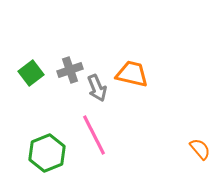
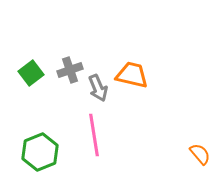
orange trapezoid: moved 1 px down
gray arrow: moved 1 px right
pink line: rotated 18 degrees clockwise
orange semicircle: moved 5 px down
green hexagon: moved 7 px left, 1 px up
